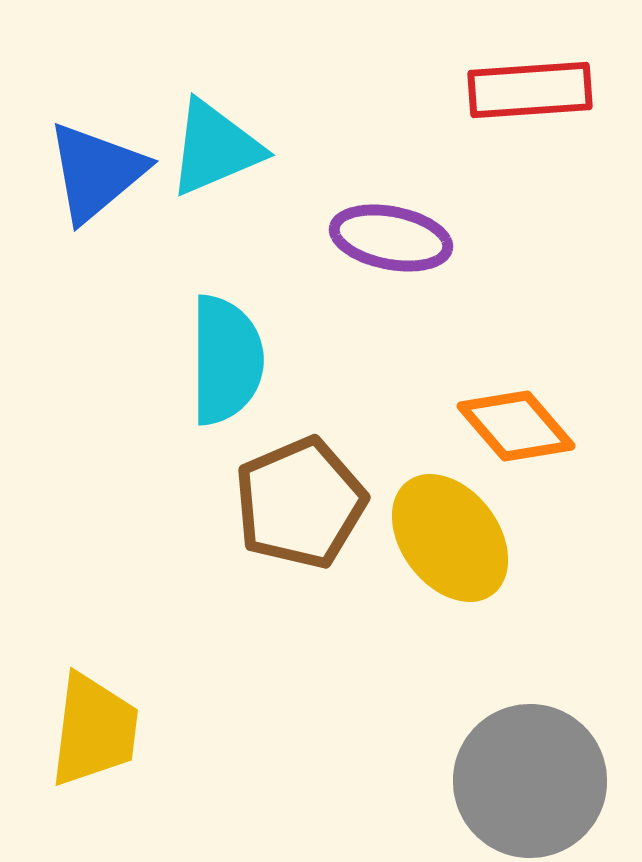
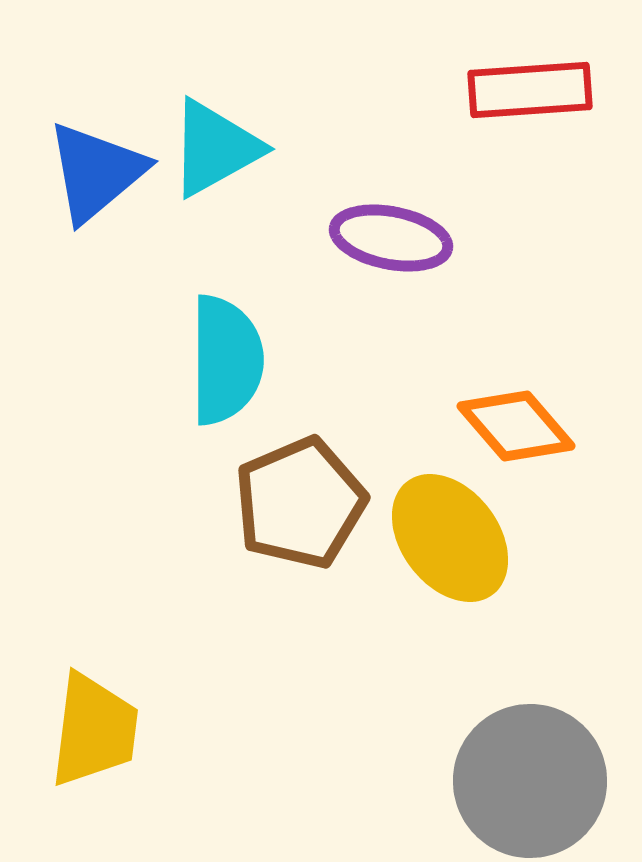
cyan triangle: rotated 6 degrees counterclockwise
